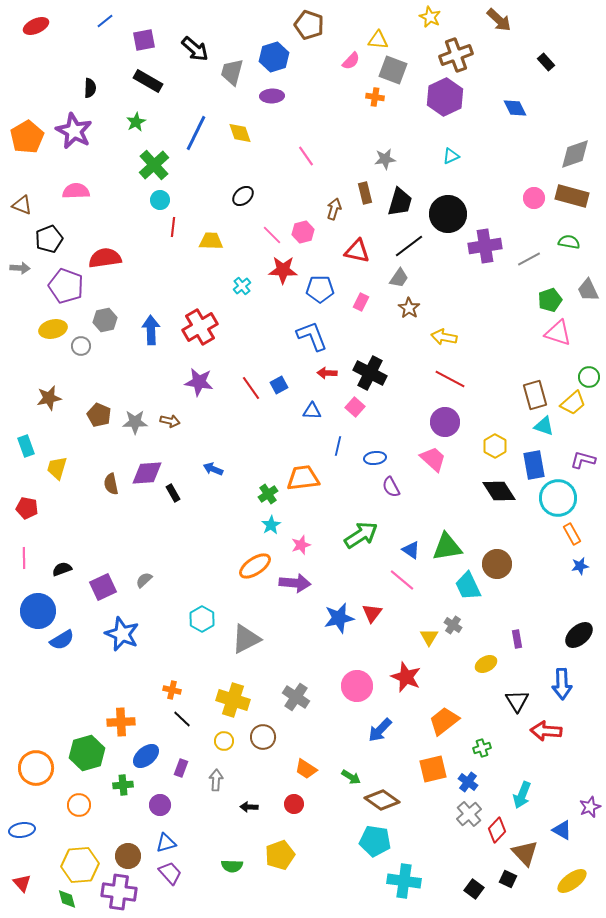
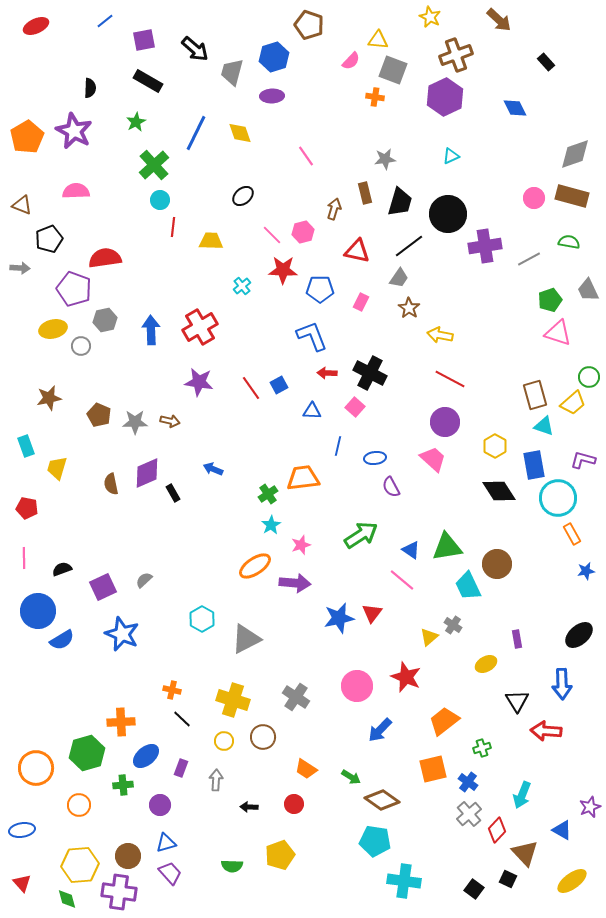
purple pentagon at (66, 286): moved 8 px right, 3 px down
yellow arrow at (444, 337): moved 4 px left, 2 px up
purple diamond at (147, 473): rotated 20 degrees counterclockwise
blue star at (580, 566): moved 6 px right, 5 px down
yellow triangle at (429, 637): rotated 18 degrees clockwise
